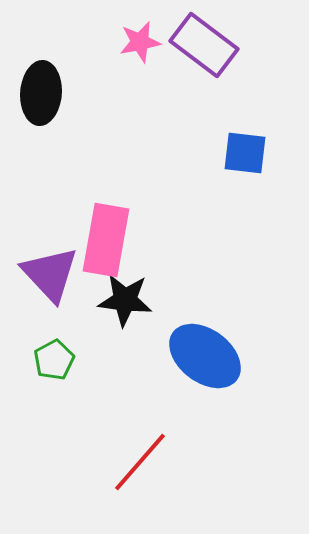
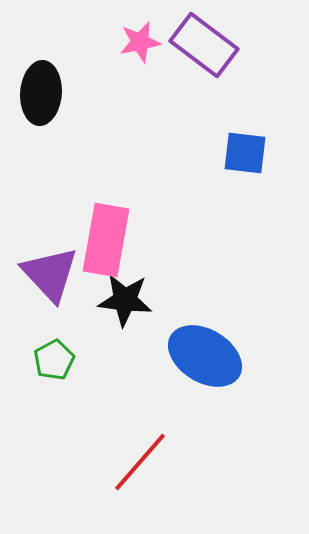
blue ellipse: rotated 6 degrees counterclockwise
